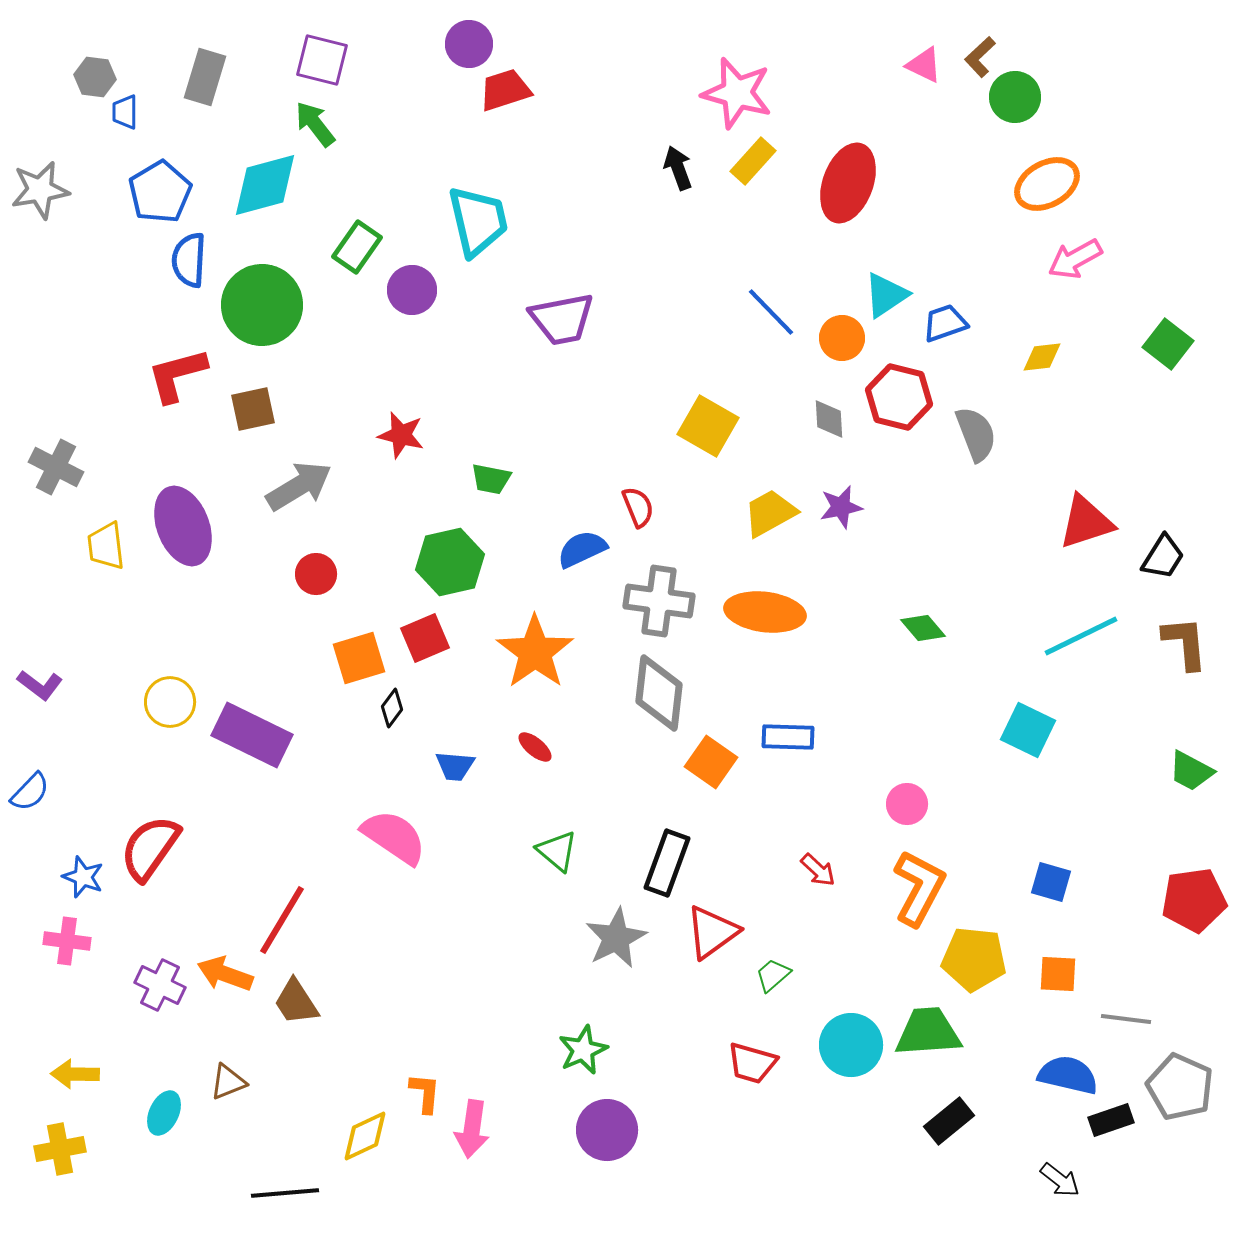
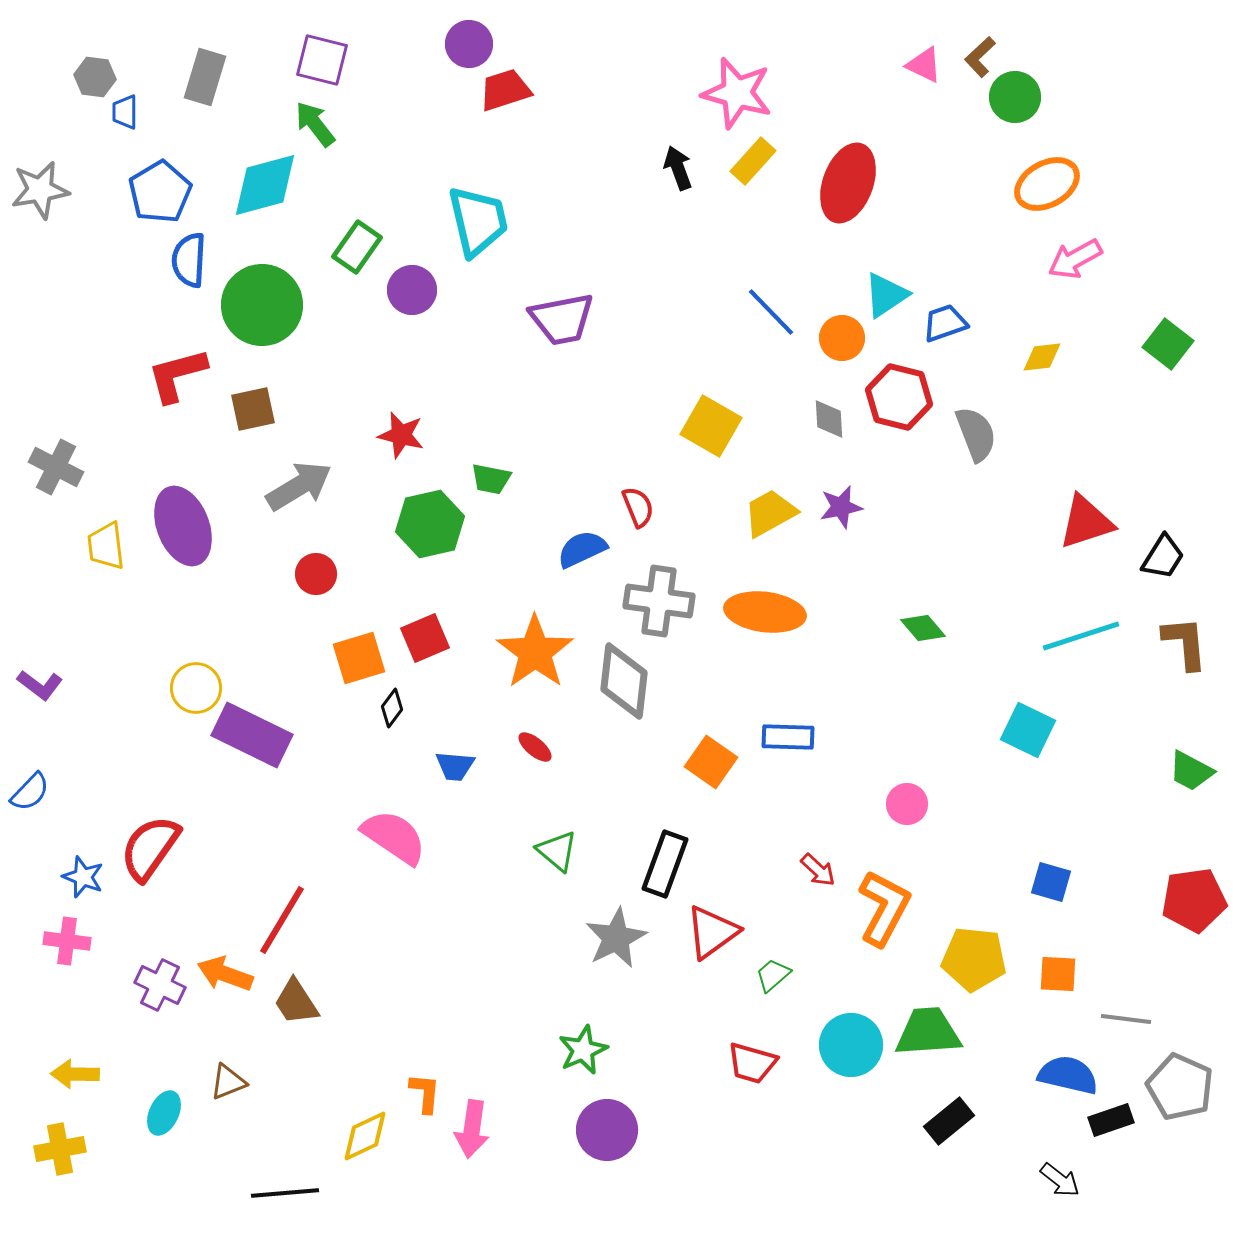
yellow square at (708, 426): moved 3 px right
green hexagon at (450, 562): moved 20 px left, 38 px up
cyan line at (1081, 636): rotated 8 degrees clockwise
gray diamond at (659, 693): moved 35 px left, 12 px up
yellow circle at (170, 702): moved 26 px right, 14 px up
black rectangle at (667, 863): moved 2 px left, 1 px down
orange L-shape at (919, 888): moved 35 px left, 20 px down
